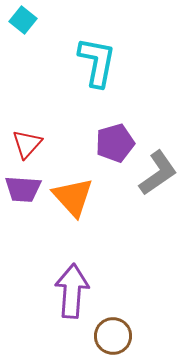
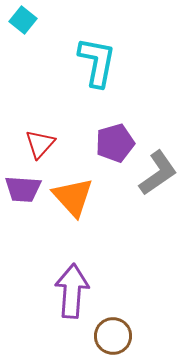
red triangle: moved 13 px right
